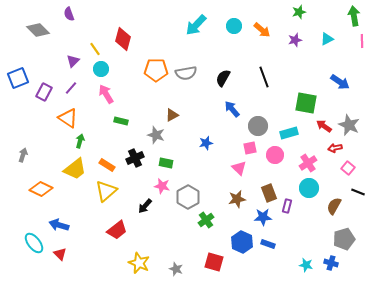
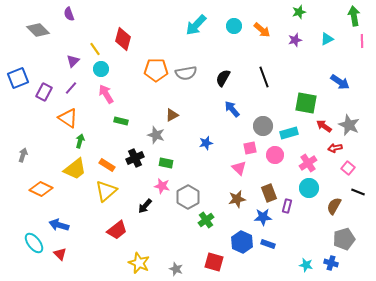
gray circle at (258, 126): moved 5 px right
